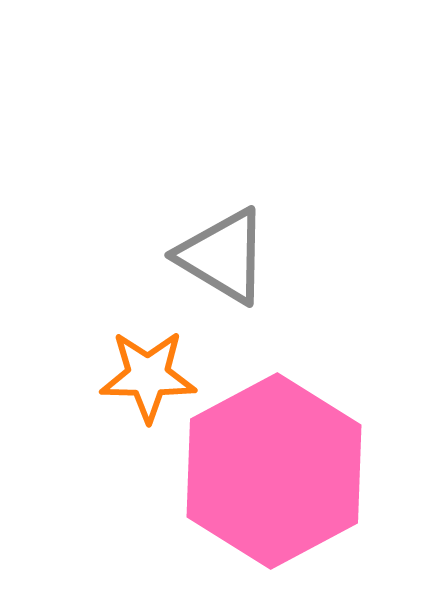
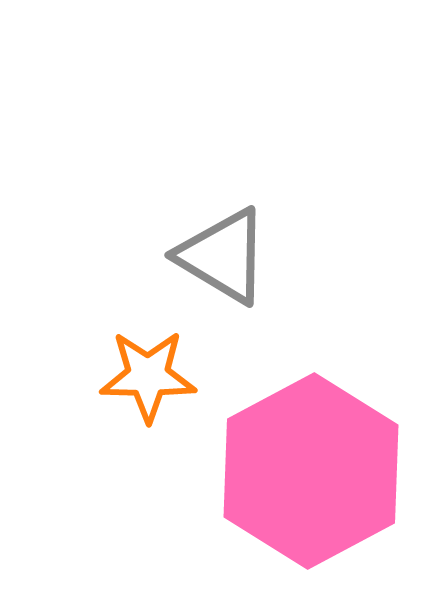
pink hexagon: moved 37 px right
